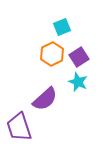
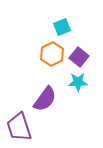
purple square: rotated 18 degrees counterclockwise
cyan star: rotated 24 degrees counterclockwise
purple semicircle: rotated 12 degrees counterclockwise
